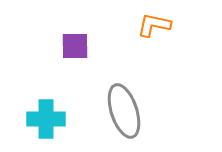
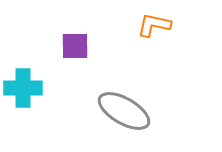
gray ellipse: rotated 42 degrees counterclockwise
cyan cross: moved 23 px left, 31 px up
